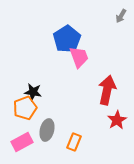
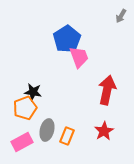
red star: moved 13 px left, 11 px down
orange rectangle: moved 7 px left, 6 px up
